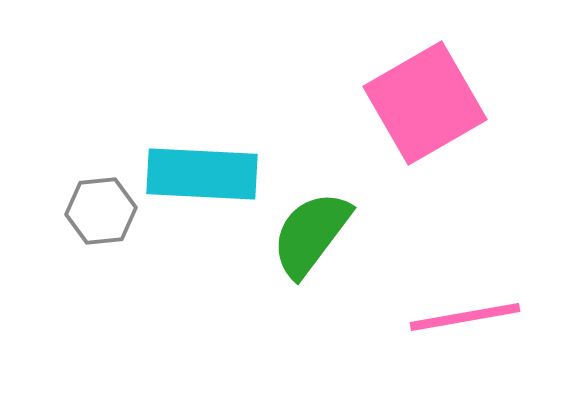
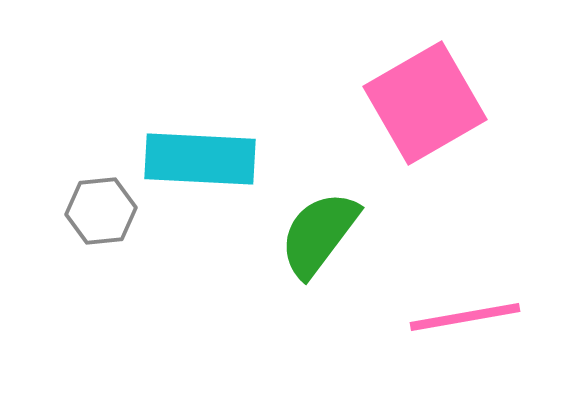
cyan rectangle: moved 2 px left, 15 px up
green semicircle: moved 8 px right
